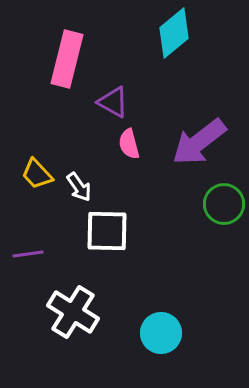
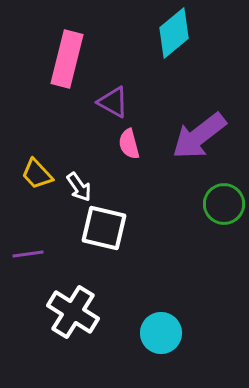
purple arrow: moved 6 px up
white square: moved 3 px left, 3 px up; rotated 12 degrees clockwise
